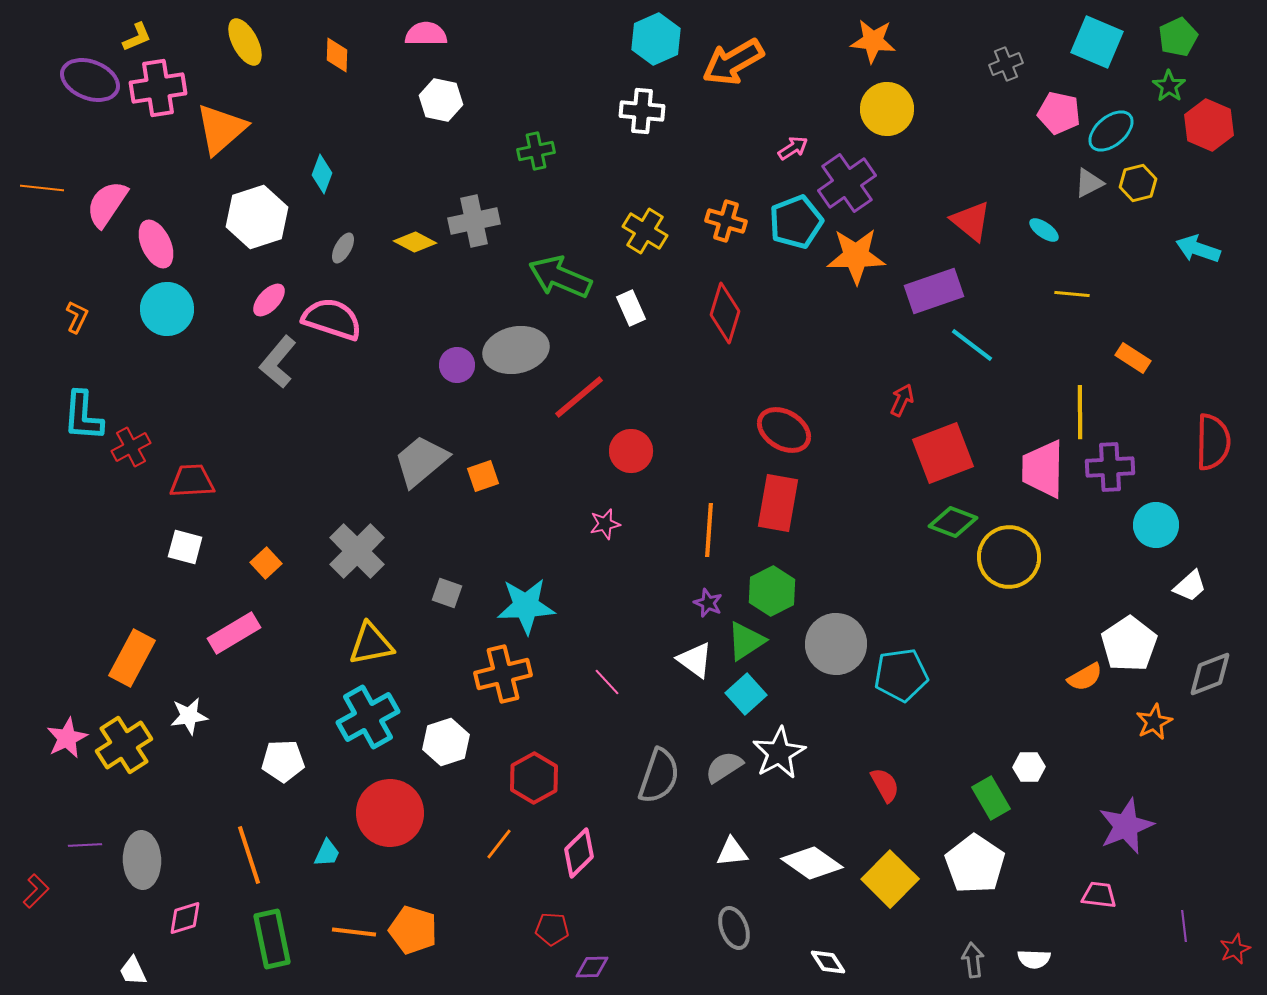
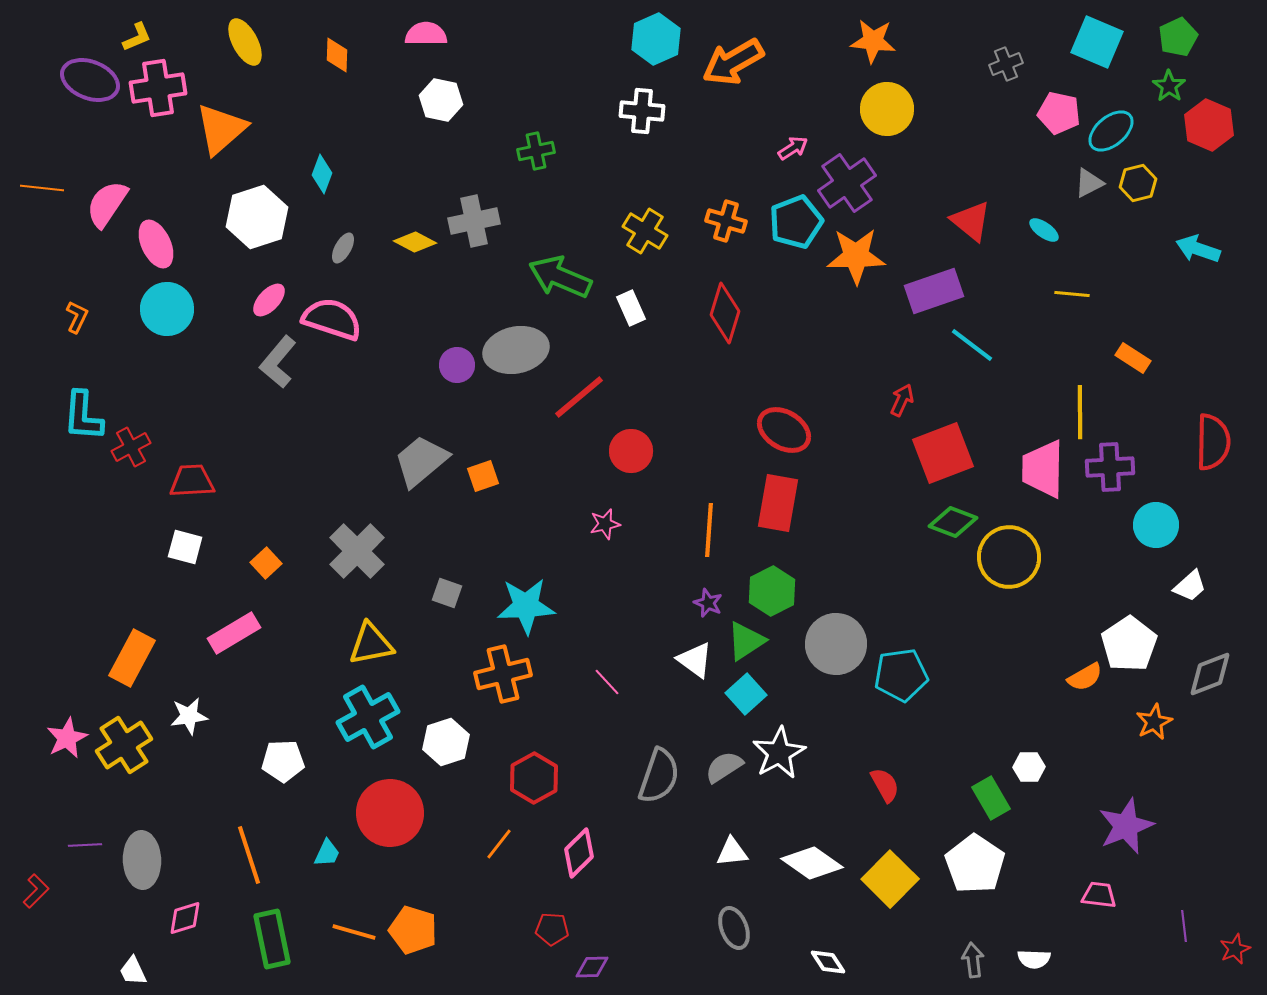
orange line at (354, 932): rotated 9 degrees clockwise
